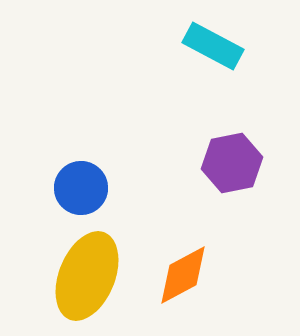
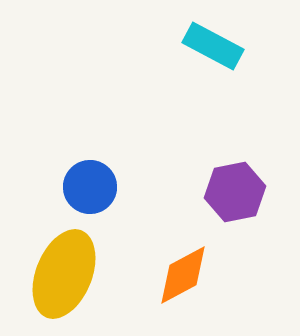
purple hexagon: moved 3 px right, 29 px down
blue circle: moved 9 px right, 1 px up
yellow ellipse: moved 23 px left, 2 px up
